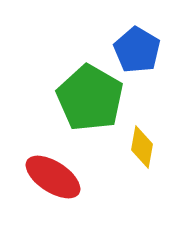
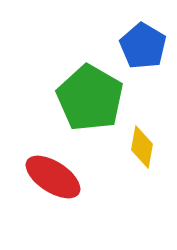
blue pentagon: moved 6 px right, 4 px up
